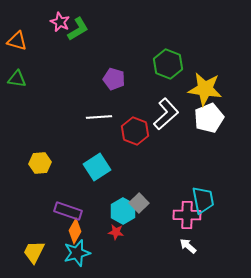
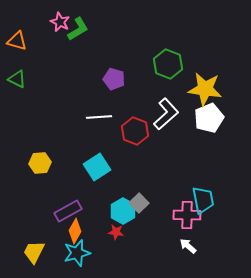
green triangle: rotated 18 degrees clockwise
purple rectangle: rotated 48 degrees counterclockwise
